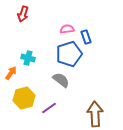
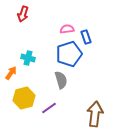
gray semicircle: rotated 36 degrees clockwise
brown arrow: rotated 10 degrees clockwise
